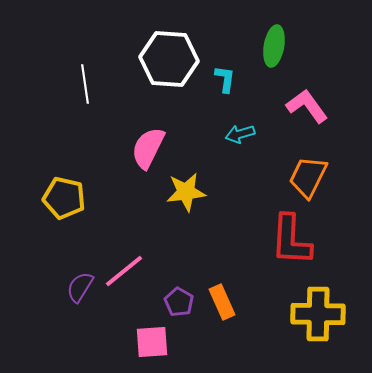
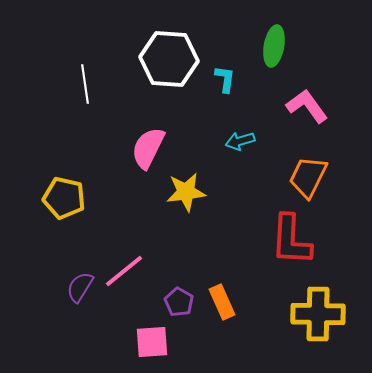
cyan arrow: moved 7 px down
